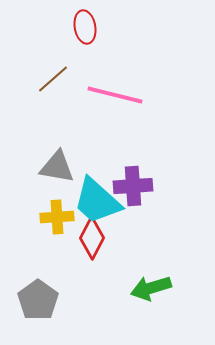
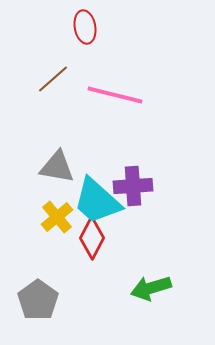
yellow cross: rotated 36 degrees counterclockwise
